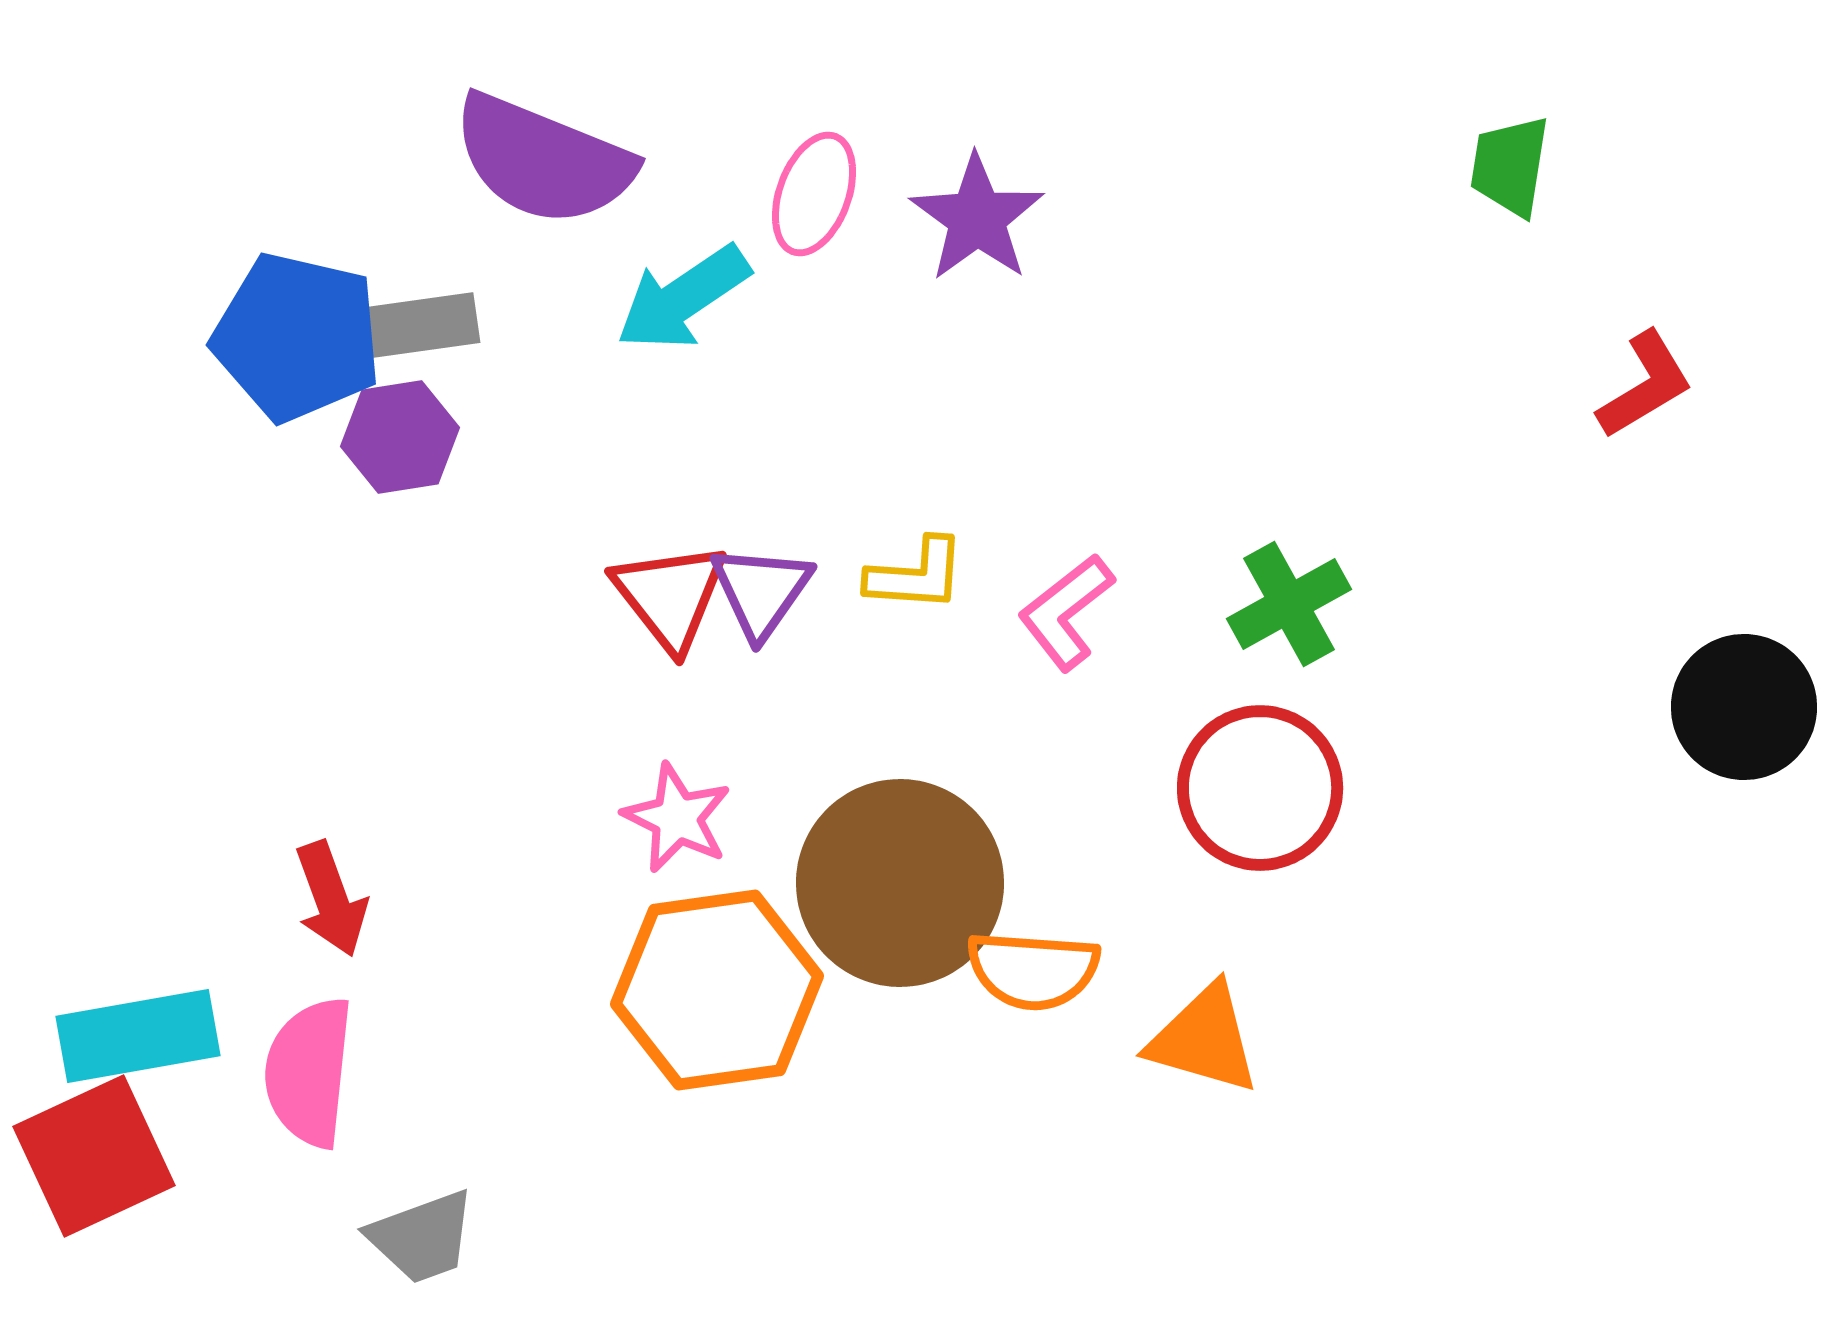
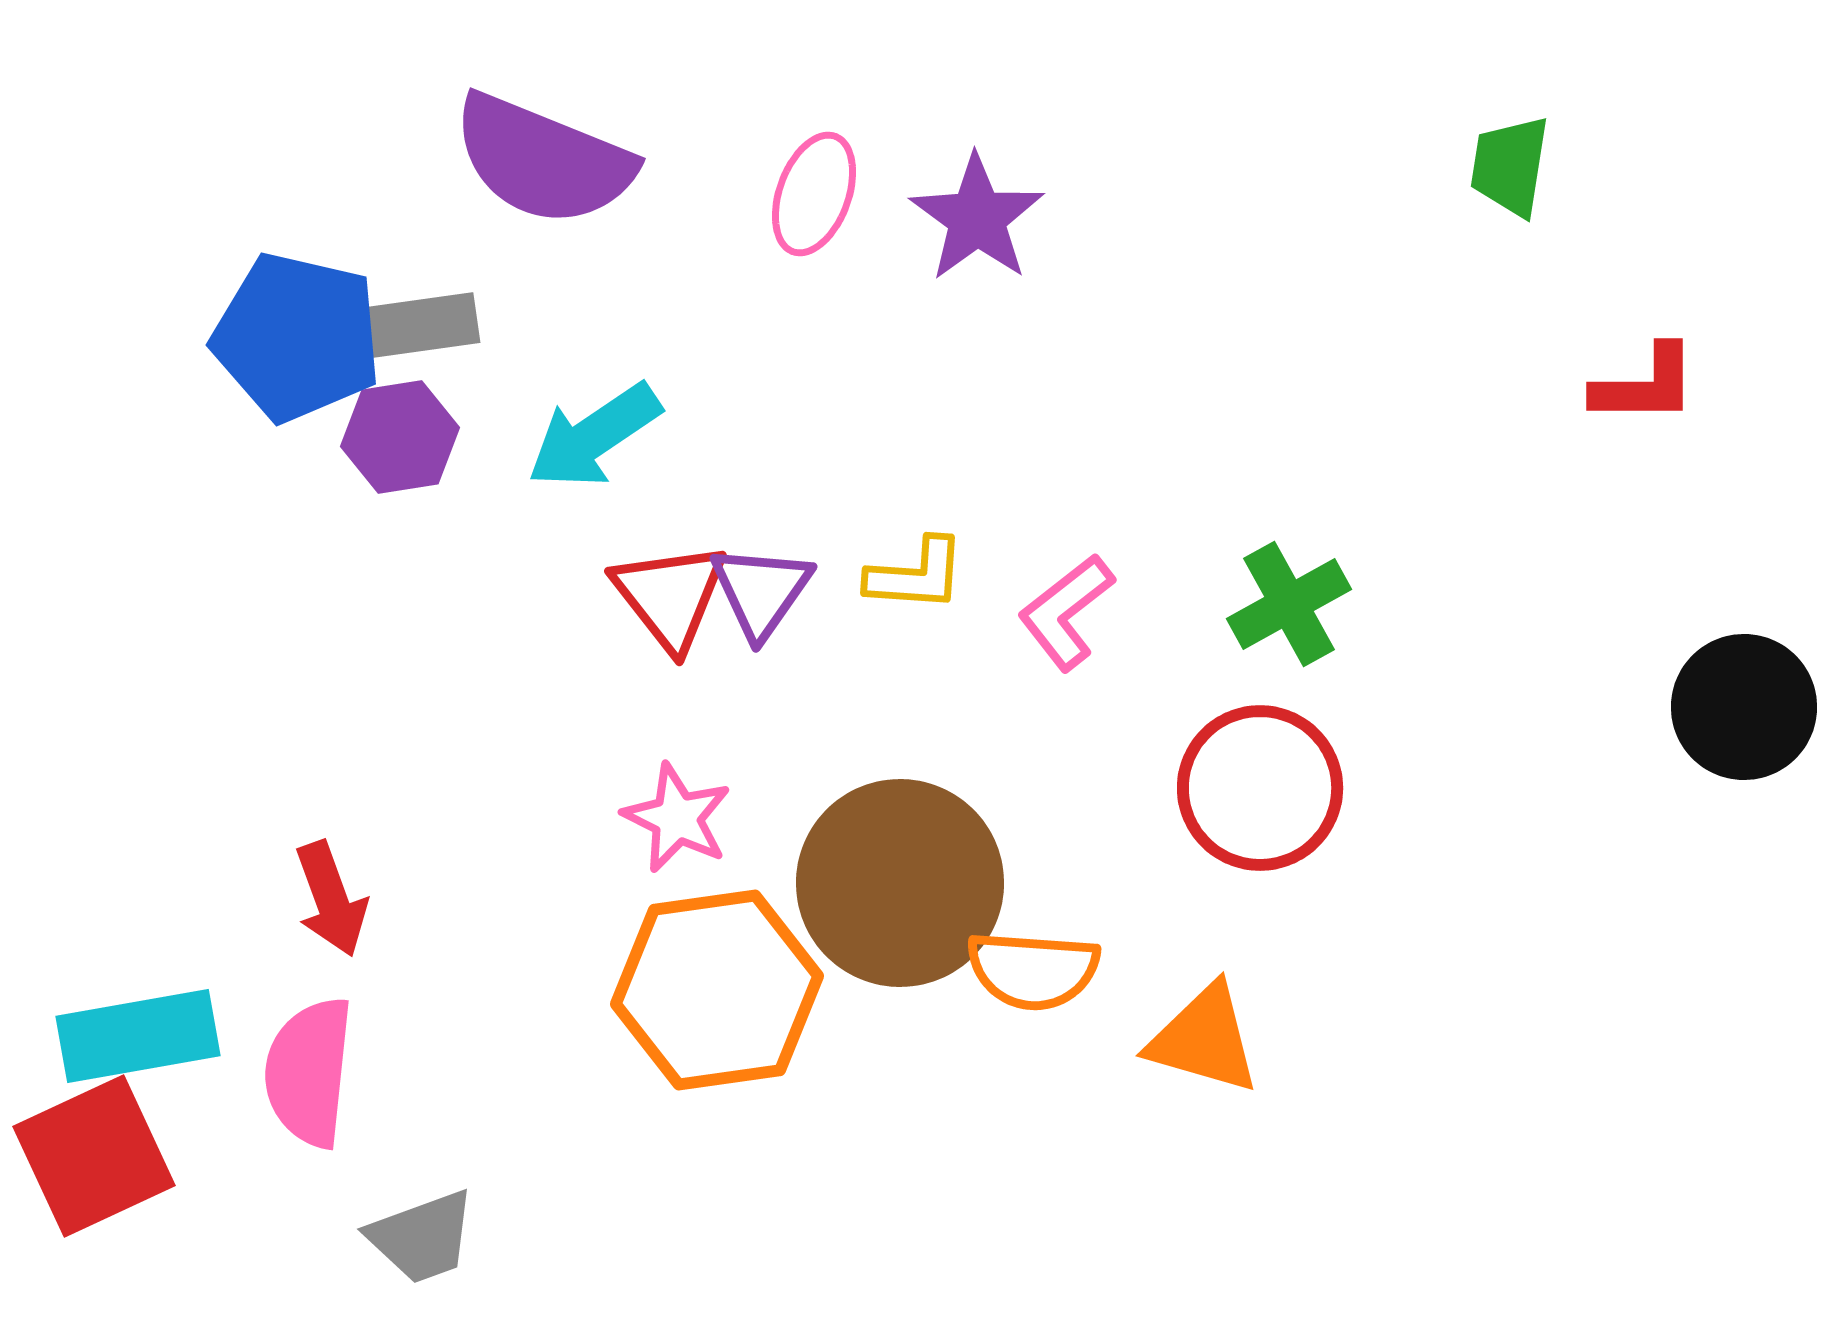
cyan arrow: moved 89 px left, 138 px down
red L-shape: rotated 31 degrees clockwise
